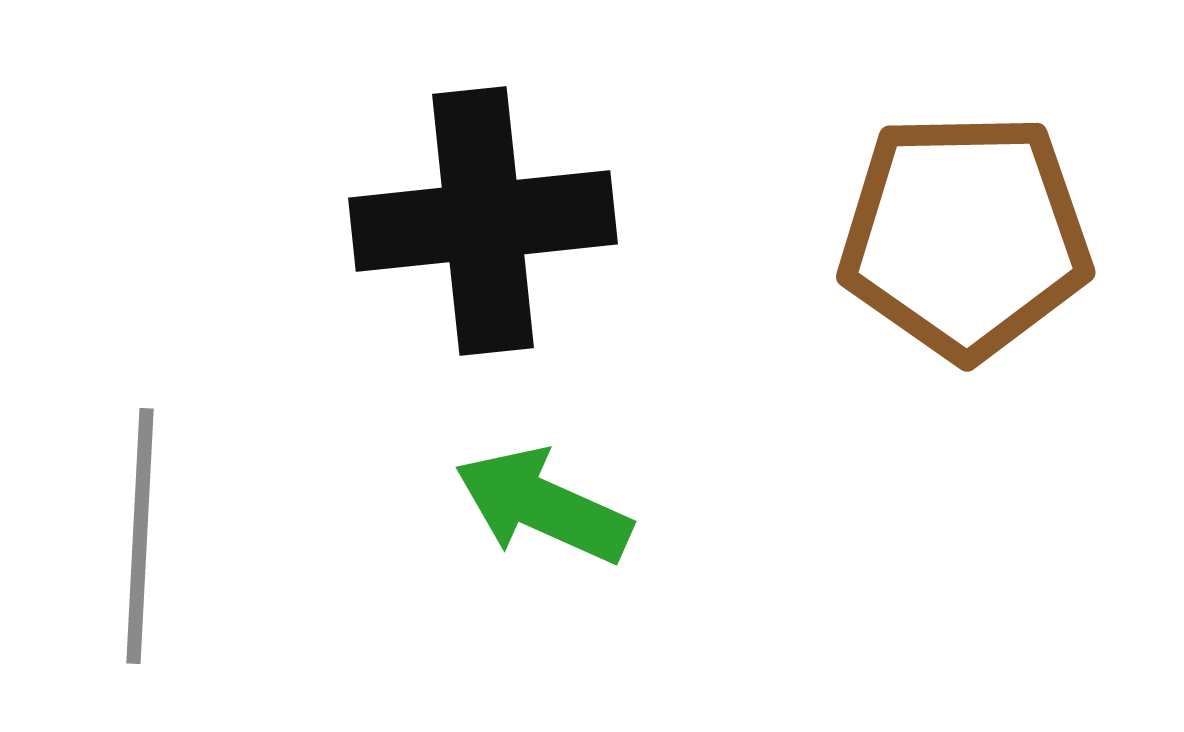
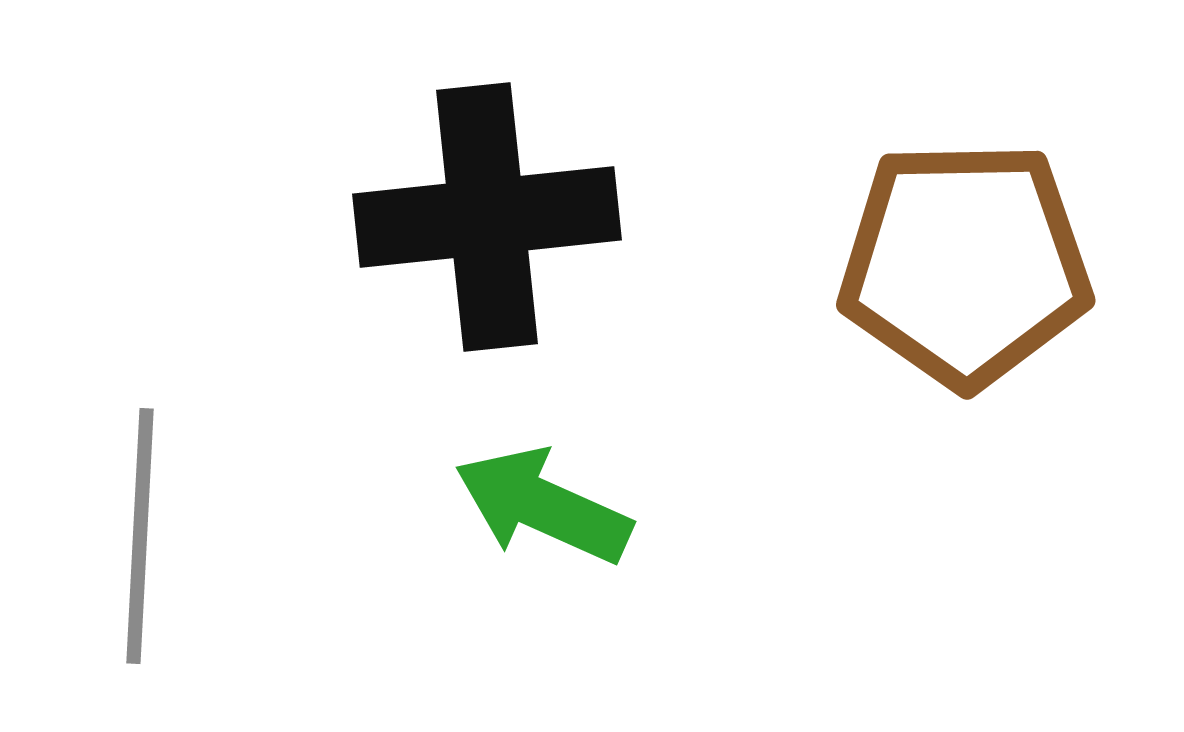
black cross: moved 4 px right, 4 px up
brown pentagon: moved 28 px down
